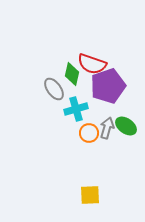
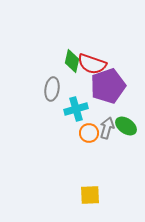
green diamond: moved 13 px up
gray ellipse: moved 2 px left; rotated 45 degrees clockwise
